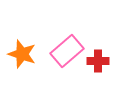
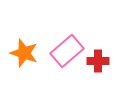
orange star: moved 2 px right, 1 px up
